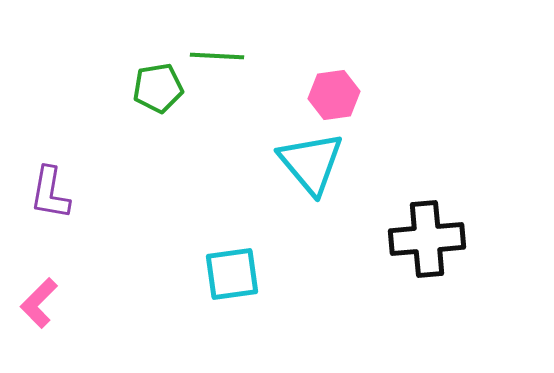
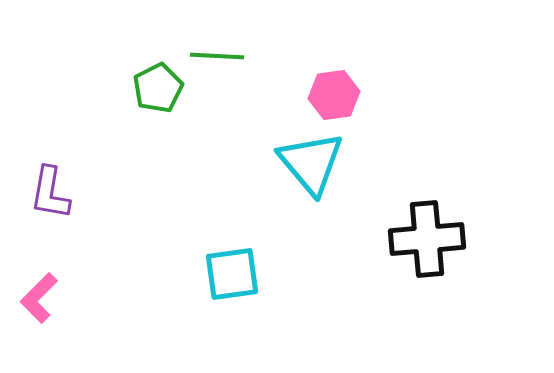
green pentagon: rotated 18 degrees counterclockwise
pink L-shape: moved 5 px up
